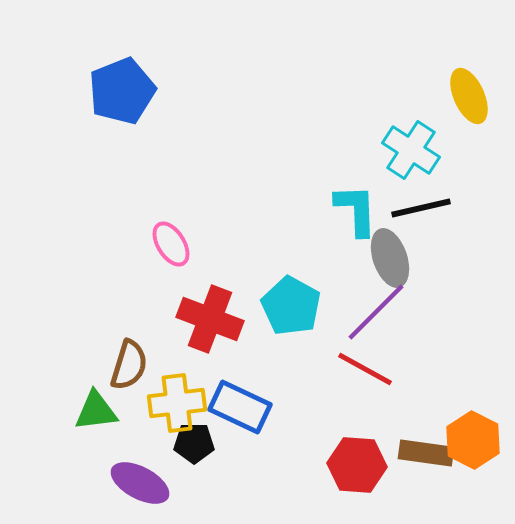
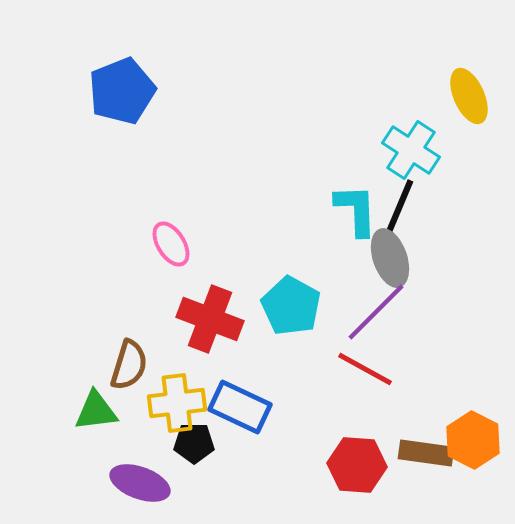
black line: moved 22 px left; rotated 54 degrees counterclockwise
purple ellipse: rotated 8 degrees counterclockwise
